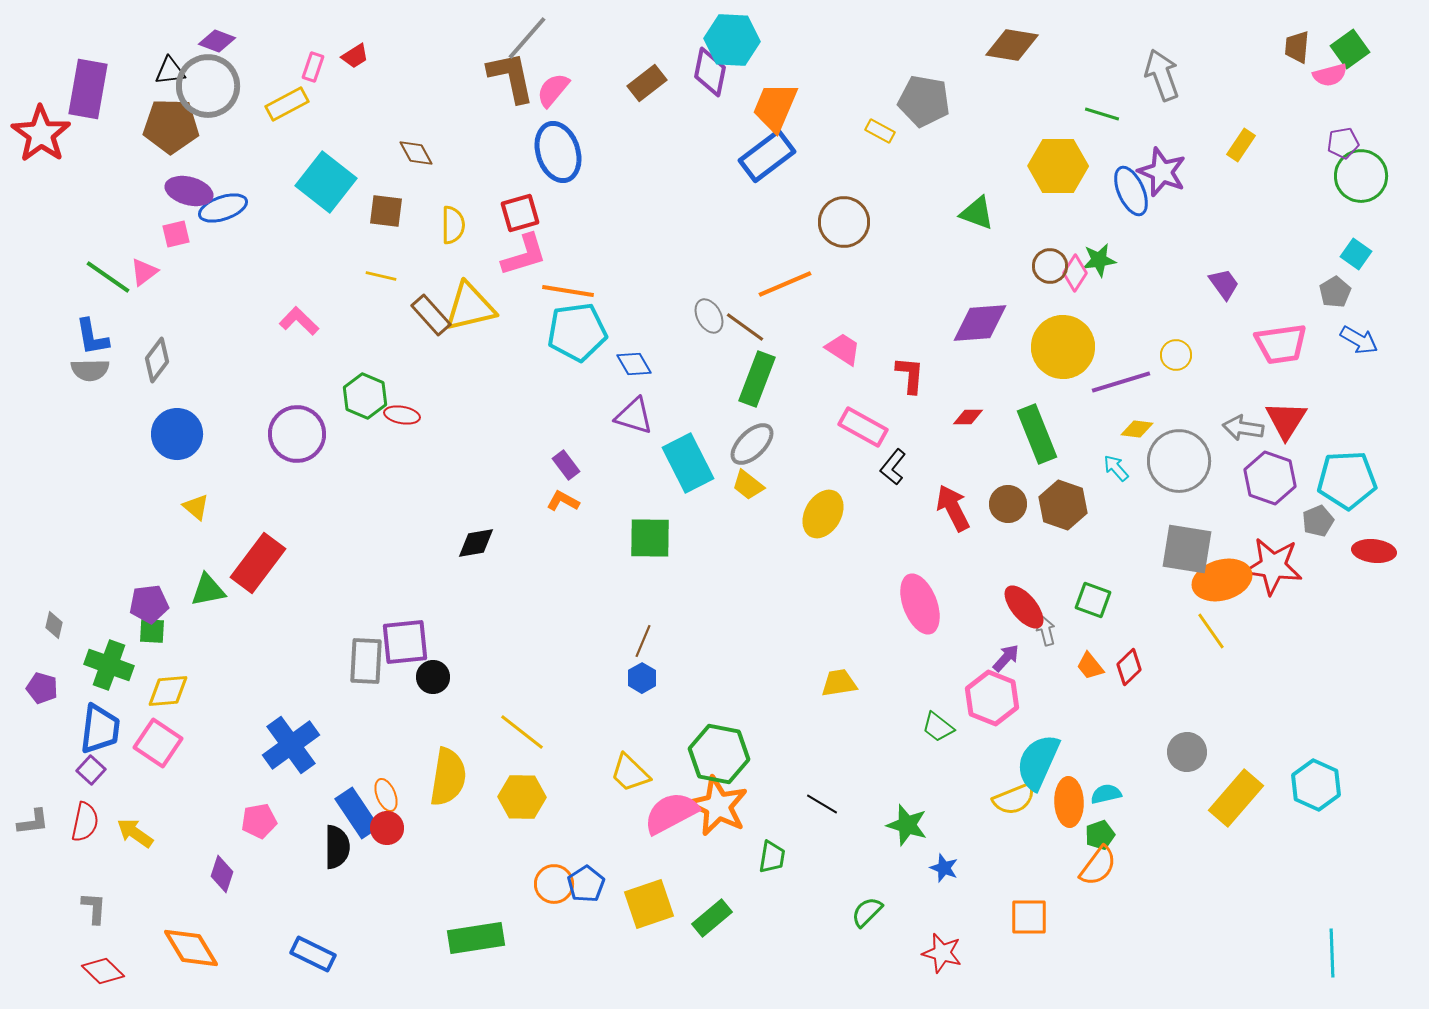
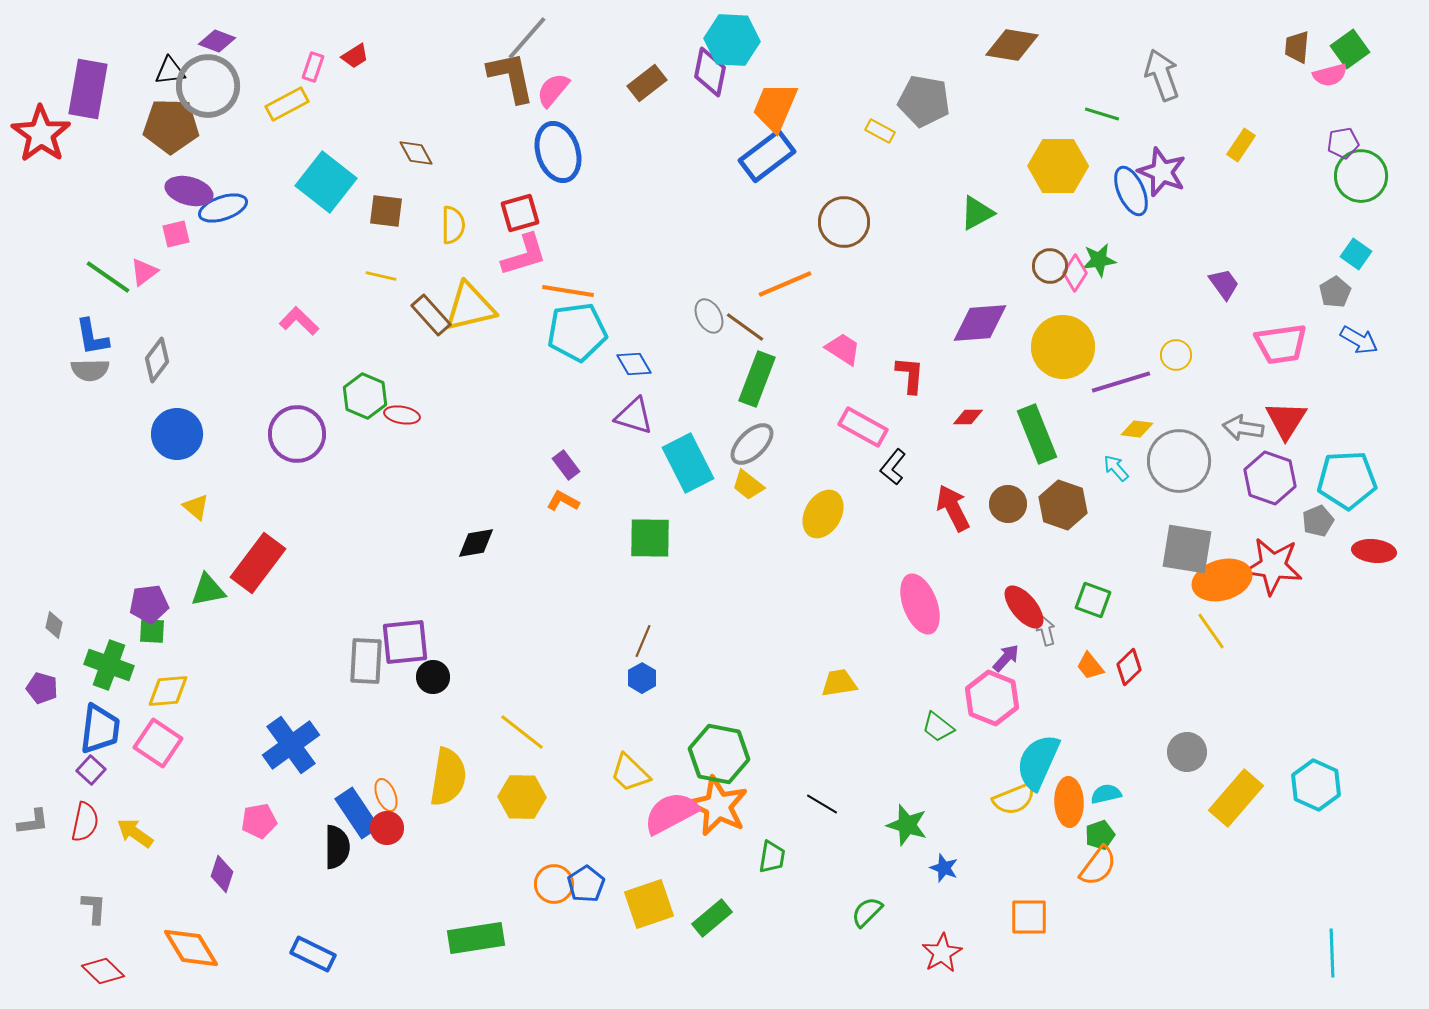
green triangle at (977, 213): rotated 48 degrees counterclockwise
red star at (942, 953): rotated 27 degrees clockwise
